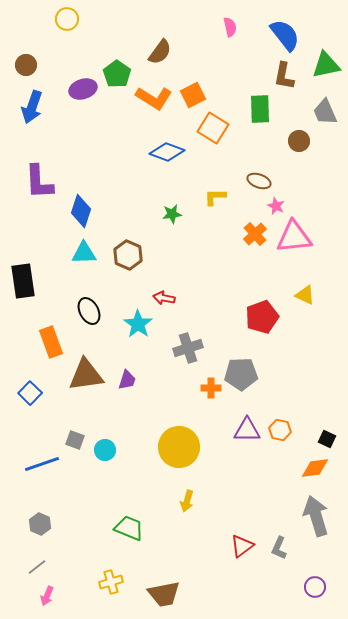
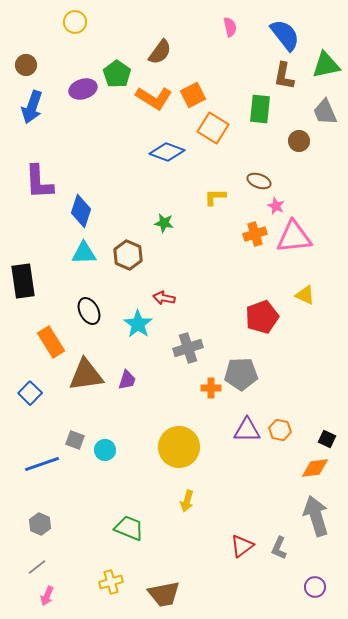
yellow circle at (67, 19): moved 8 px right, 3 px down
green rectangle at (260, 109): rotated 8 degrees clockwise
green star at (172, 214): moved 8 px left, 9 px down; rotated 18 degrees clockwise
orange cross at (255, 234): rotated 25 degrees clockwise
orange rectangle at (51, 342): rotated 12 degrees counterclockwise
